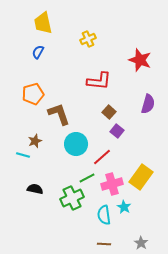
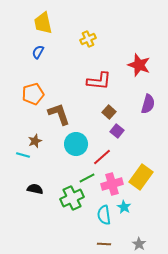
red star: moved 1 px left, 5 px down
gray star: moved 2 px left, 1 px down
